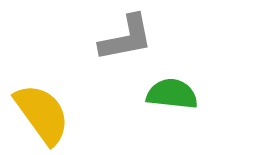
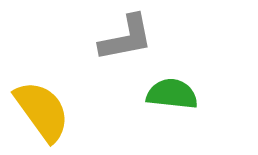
yellow semicircle: moved 3 px up
